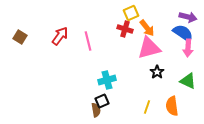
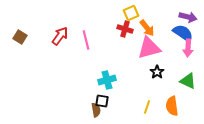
pink line: moved 2 px left, 1 px up
black square: rotated 32 degrees clockwise
